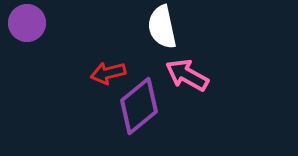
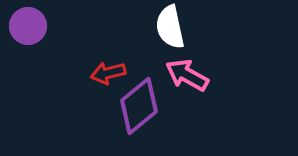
purple circle: moved 1 px right, 3 px down
white semicircle: moved 8 px right
